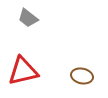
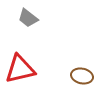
red triangle: moved 3 px left, 2 px up
